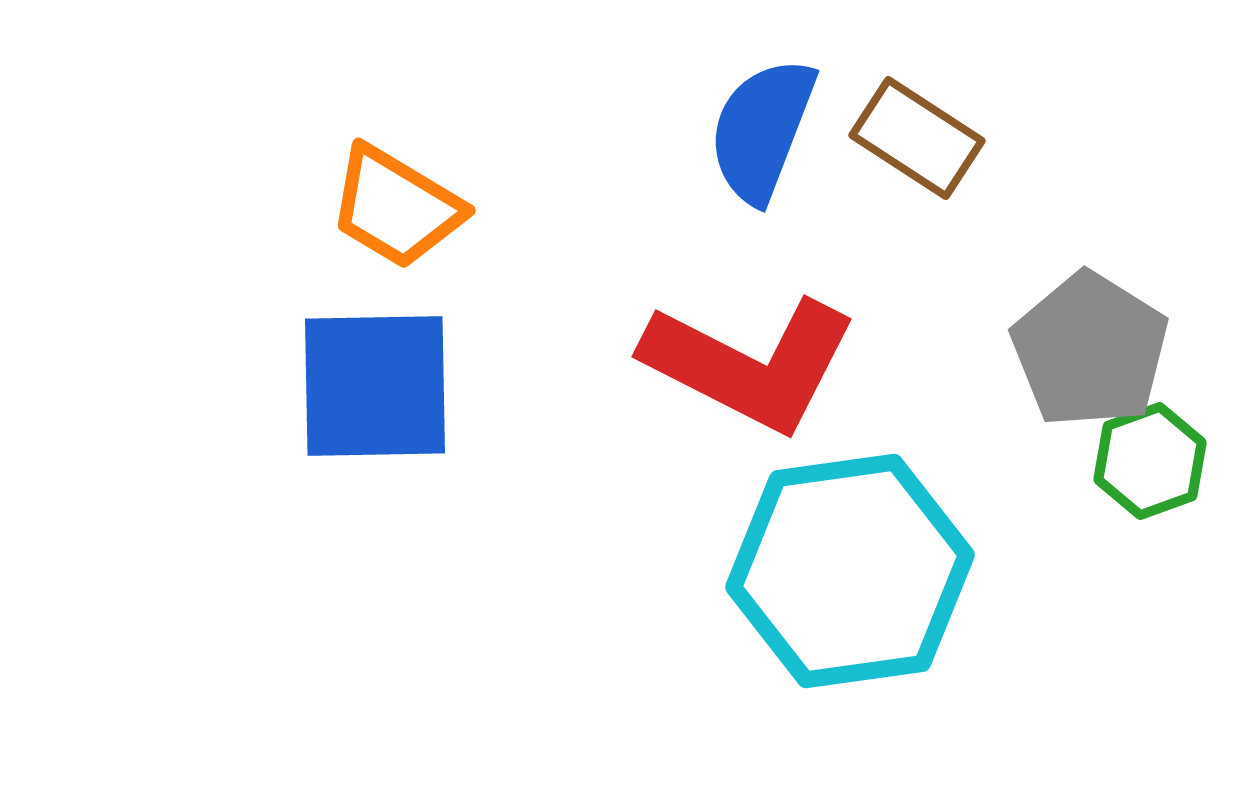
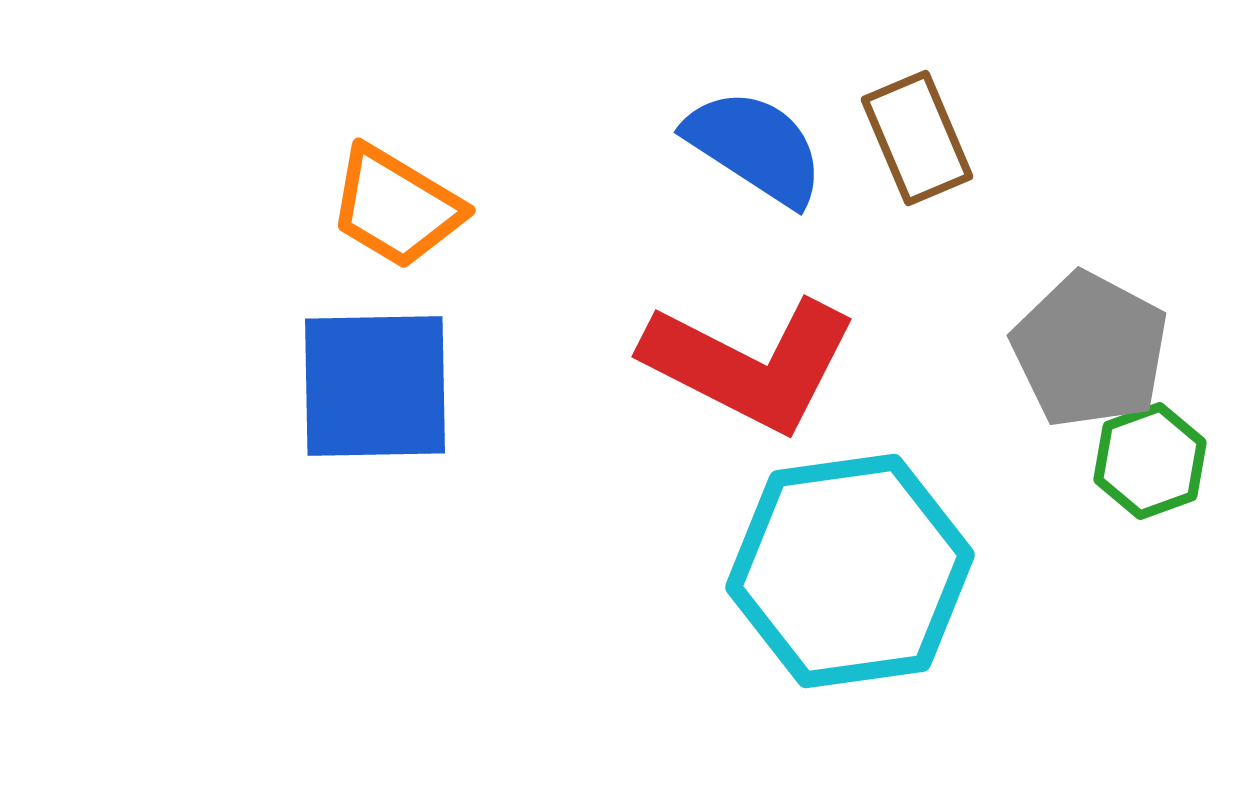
blue semicircle: moved 7 px left, 17 px down; rotated 102 degrees clockwise
brown rectangle: rotated 34 degrees clockwise
gray pentagon: rotated 4 degrees counterclockwise
